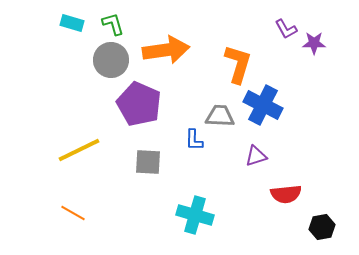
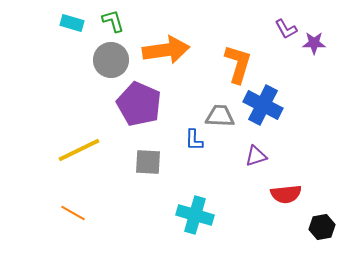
green L-shape: moved 3 px up
